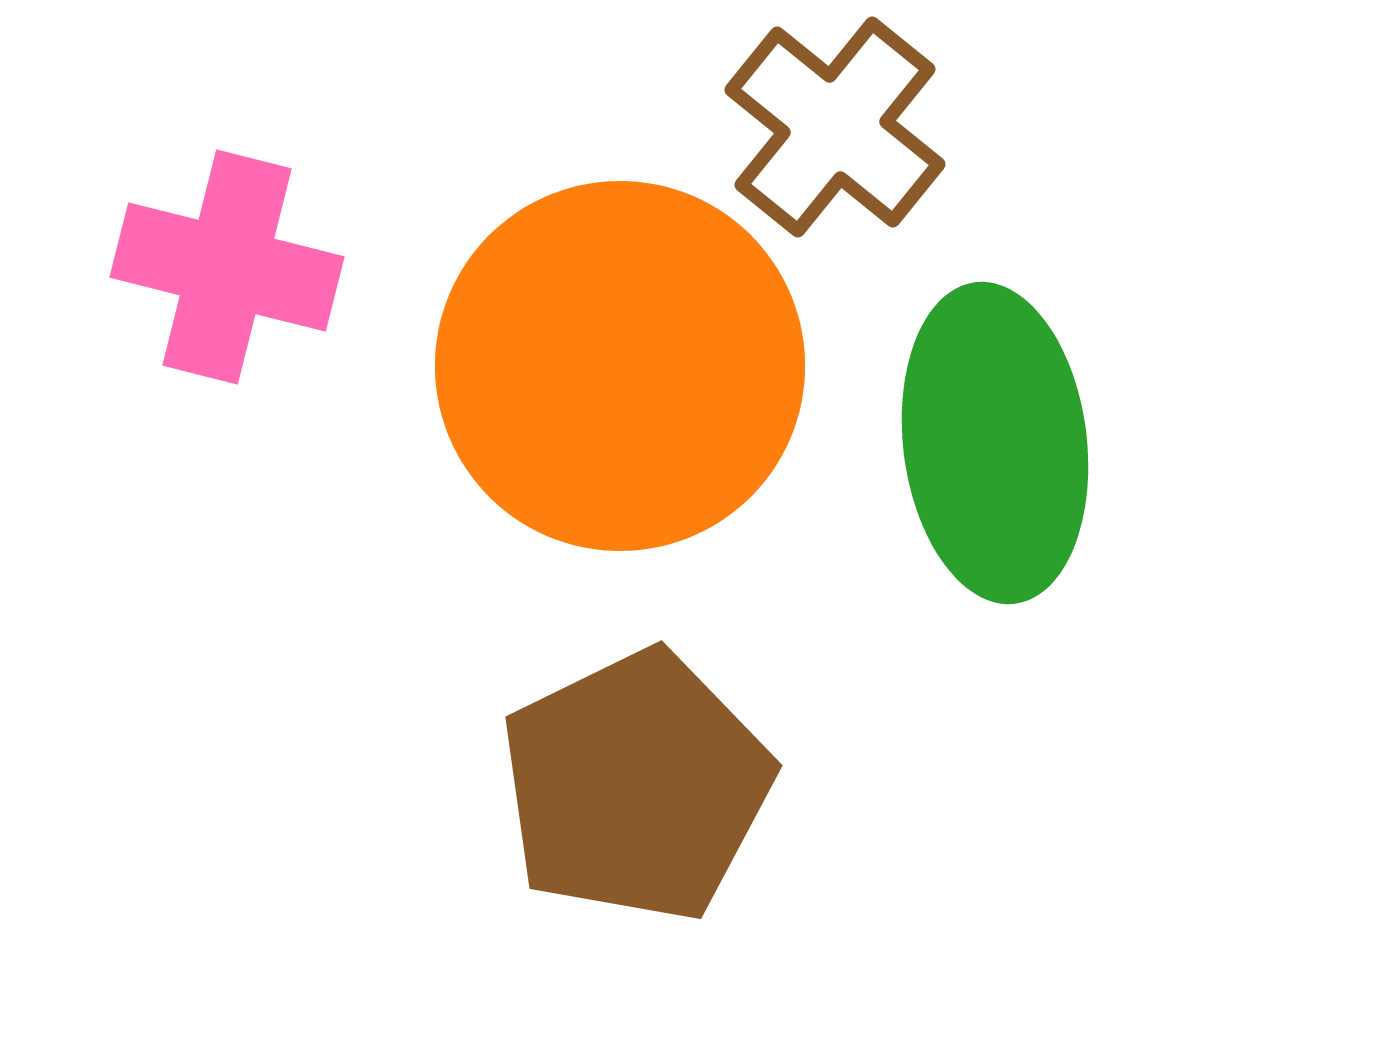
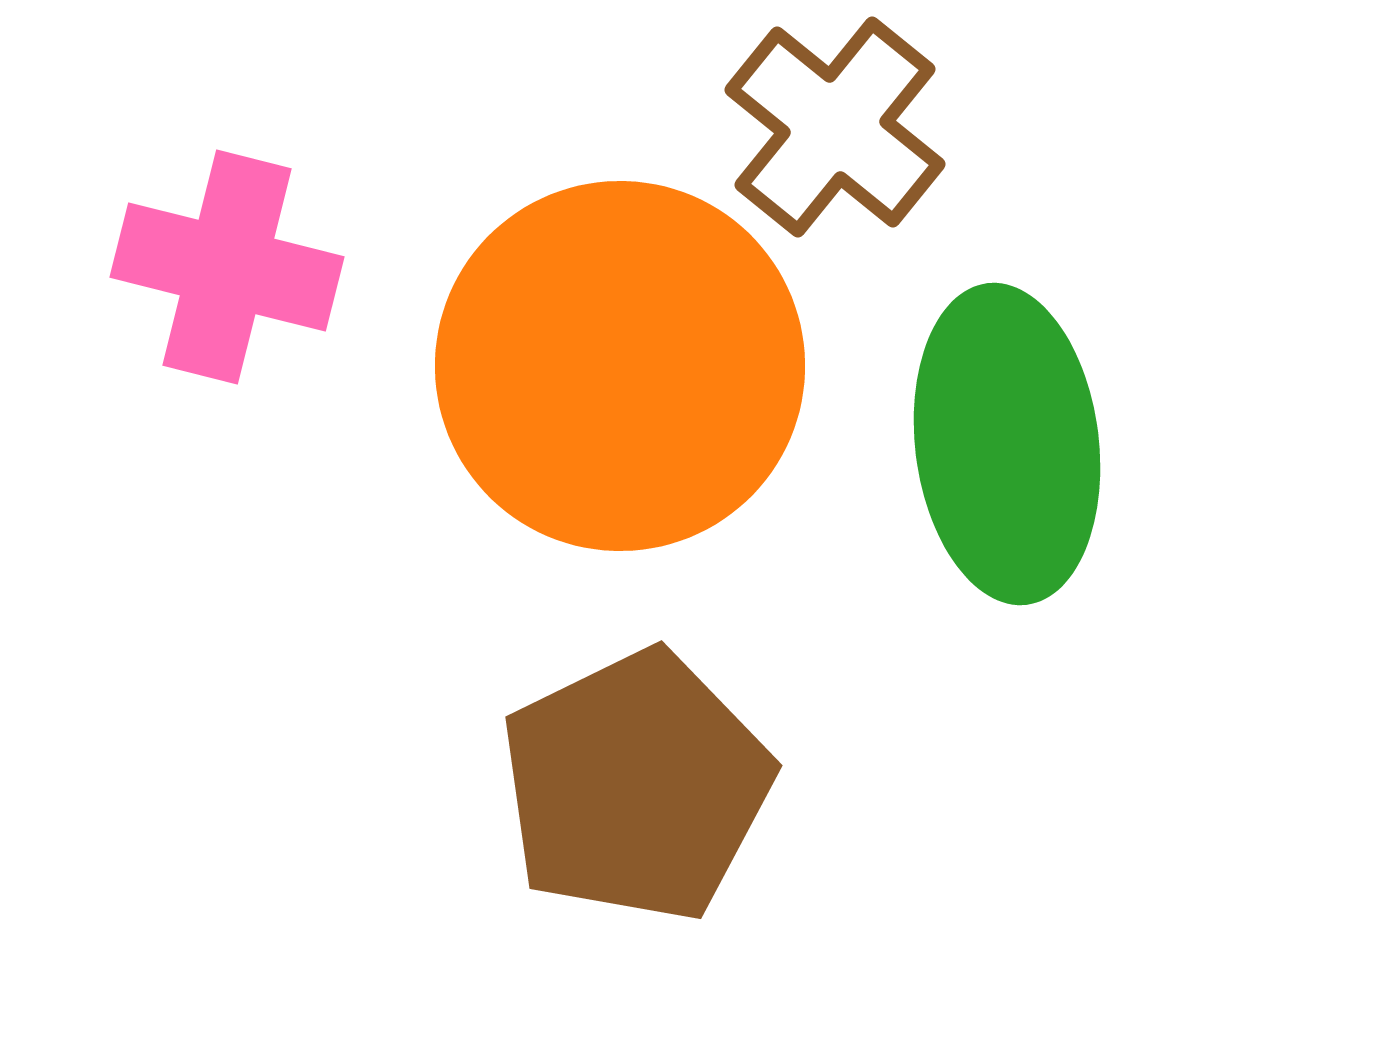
green ellipse: moved 12 px right, 1 px down
